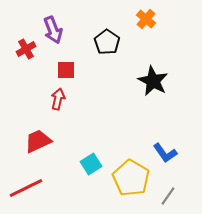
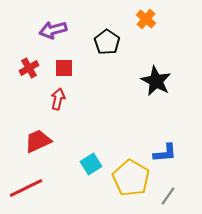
purple arrow: rotated 96 degrees clockwise
red cross: moved 3 px right, 19 px down
red square: moved 2 px left, 2 px up
black star: moved 3 px right
blue L-shape: rotated 60 degrees counterclockwise
